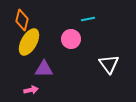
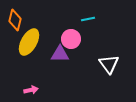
orange diamond: moved 7 px left
purple triangle: moved 16 px right, 15 px up
